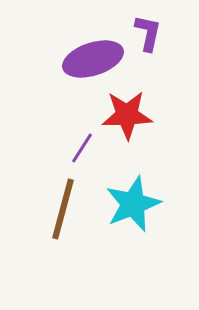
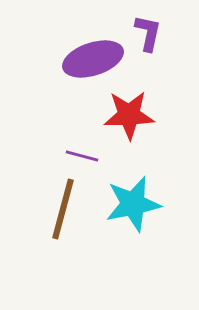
red star: moved 2 px right
purple line: moved 8 px down; rotated 72 degrees clockwise
cyan star: rotated 10 degrees clockwise
